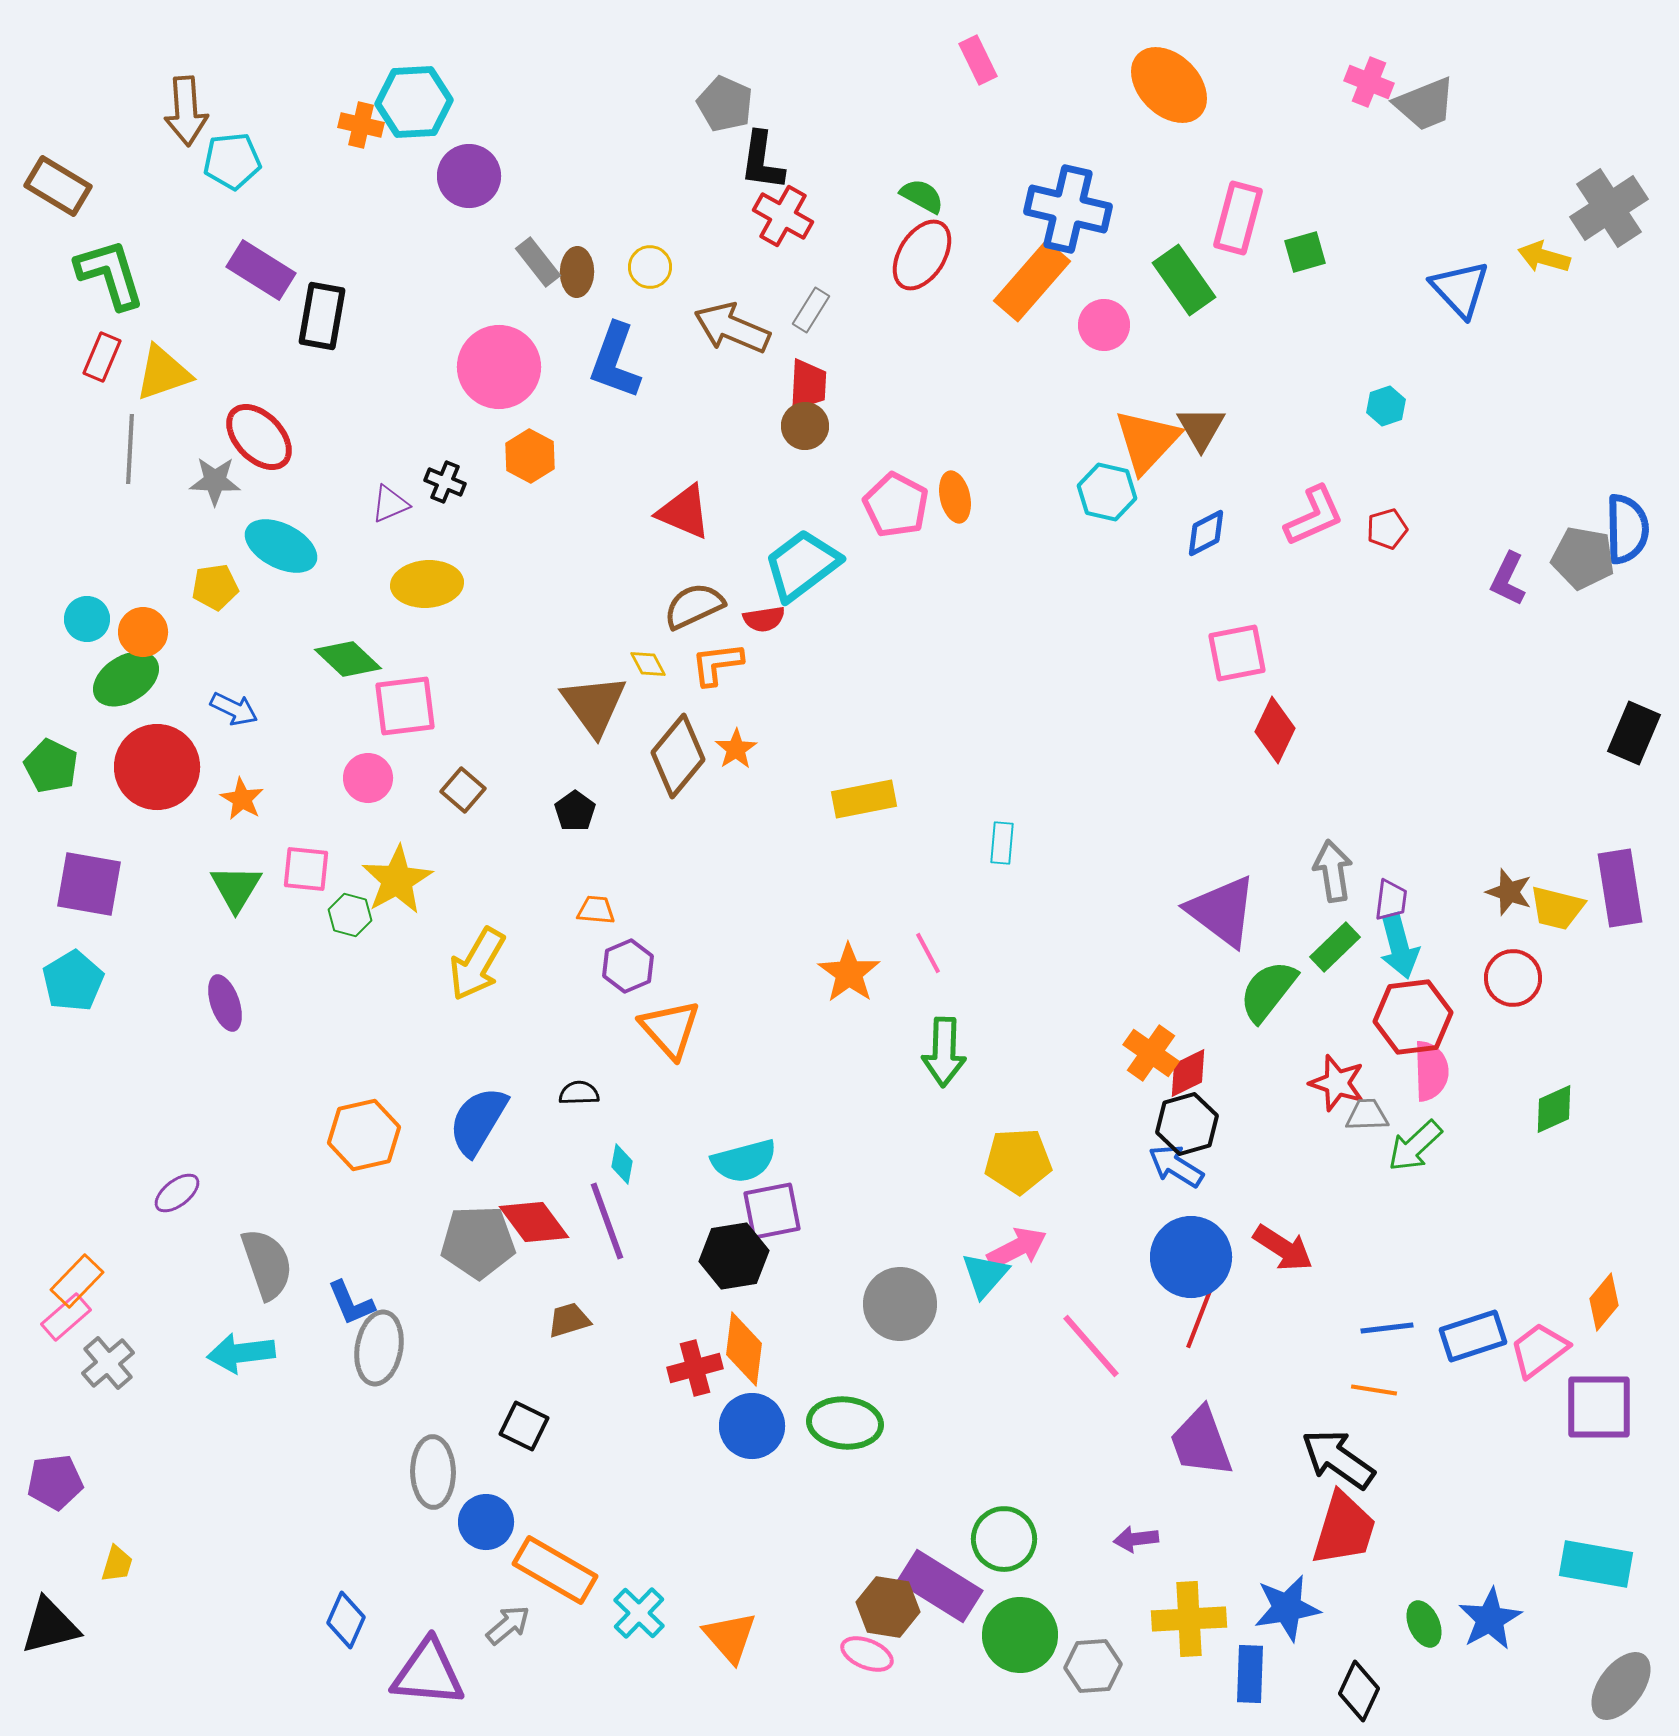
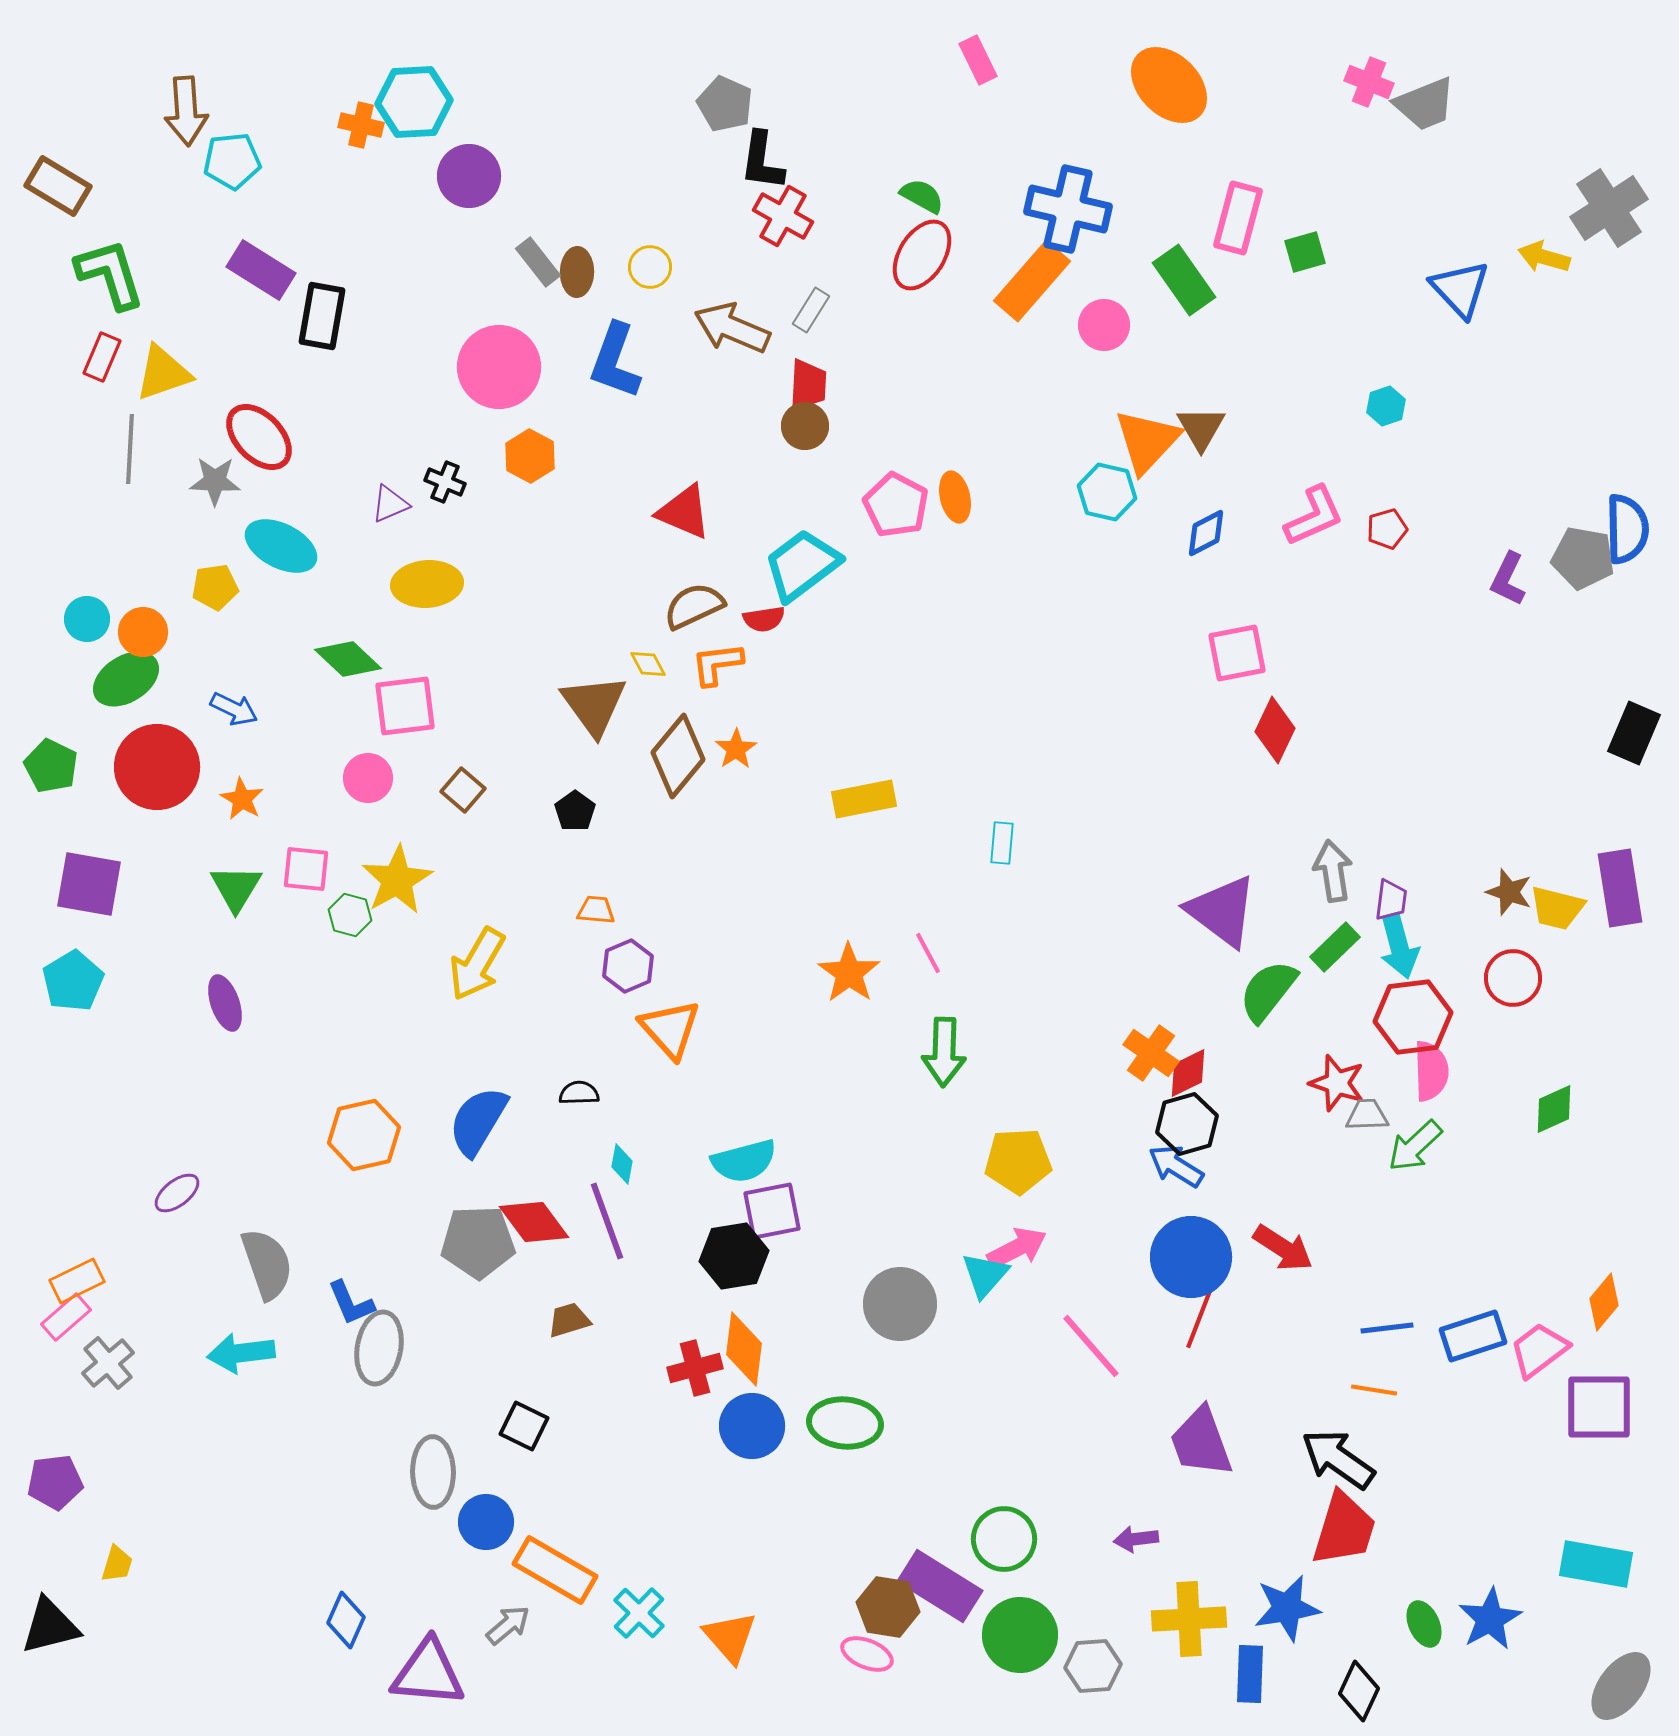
orange rectangle at (77, 1281): rotated 20 degrees clockwise
